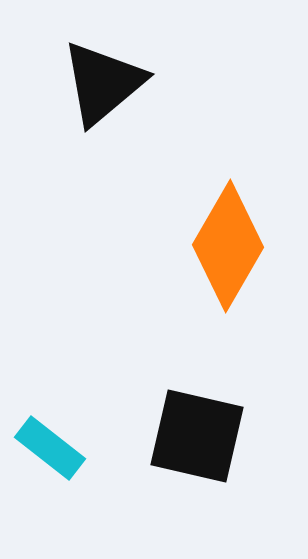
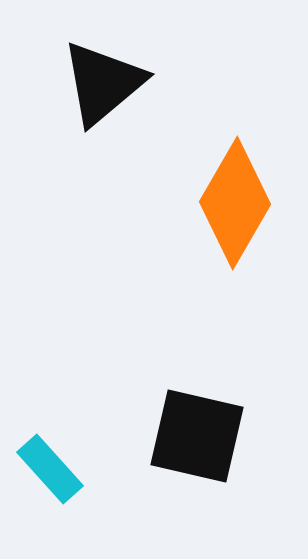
orange diamond: moved 7 px right, 43 px up
cyan rectangle: moved 21 px down; rotated 10 degrees clockwise
